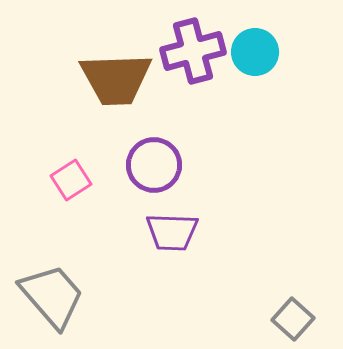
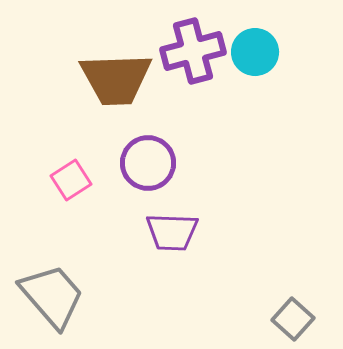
purple circle: moved 6 px left, 2 px up
